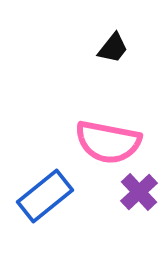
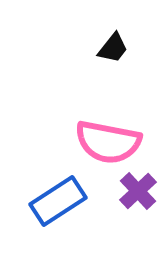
purple cross: moved 1 px left, 1 px up
blue rectangle: moved 13 px right, 5 px down; rotated 6 degrees clockwise
